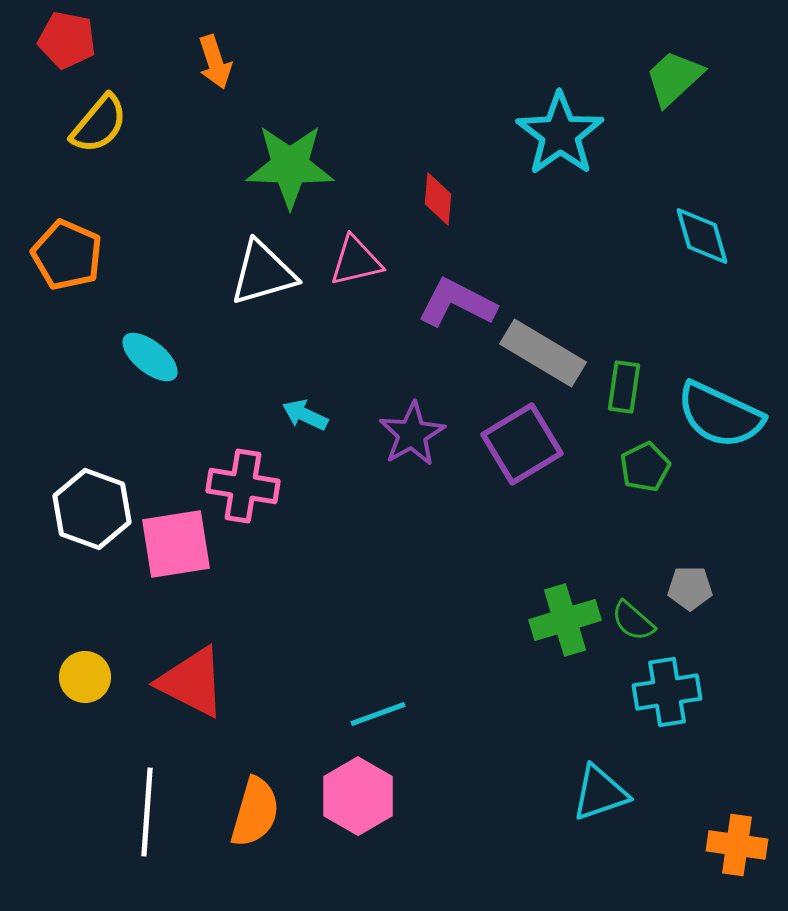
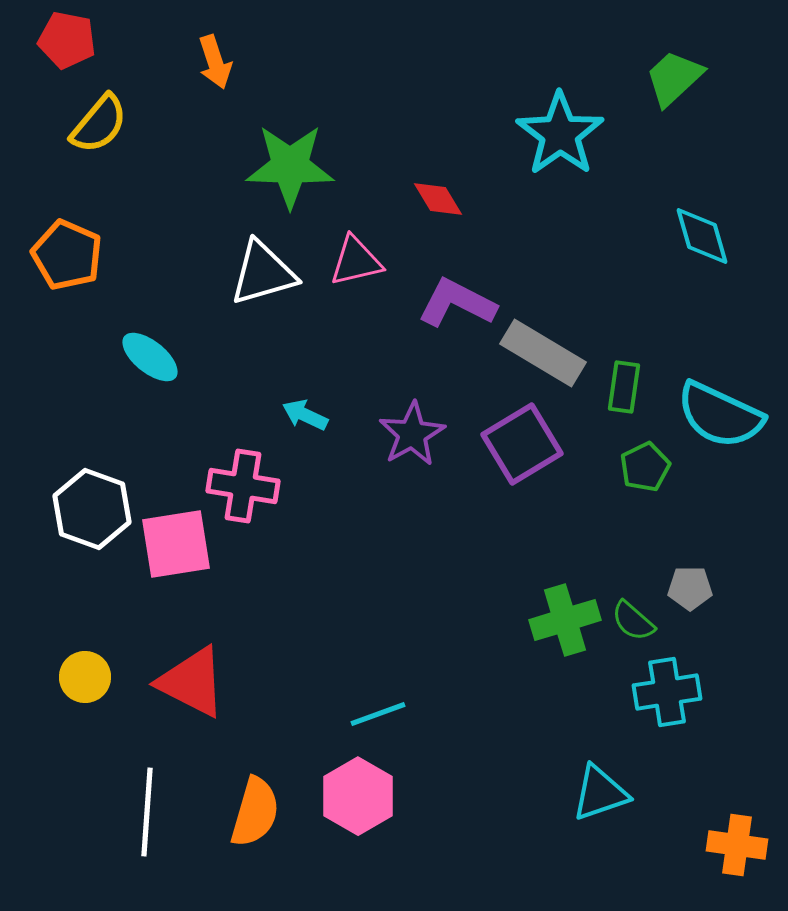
red diamond: rotated 36 degrees counterclockwise
